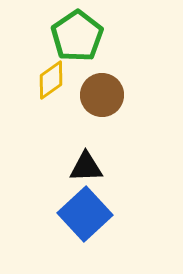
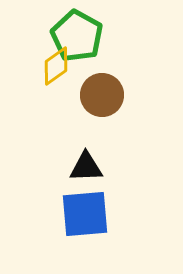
green pentagon: rotated 9 degrees counterclockwise
yellow diamond: moved 5 px right, 14 px up
blue square: rotated 38 degrees clockwise
